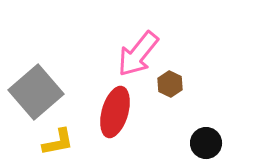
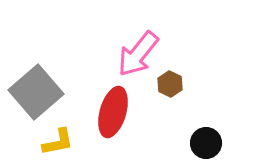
red ellipse: moved 2 px left
